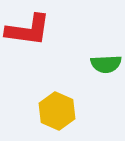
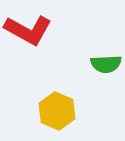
red L-shape: rotated 21 degrees clockwise
